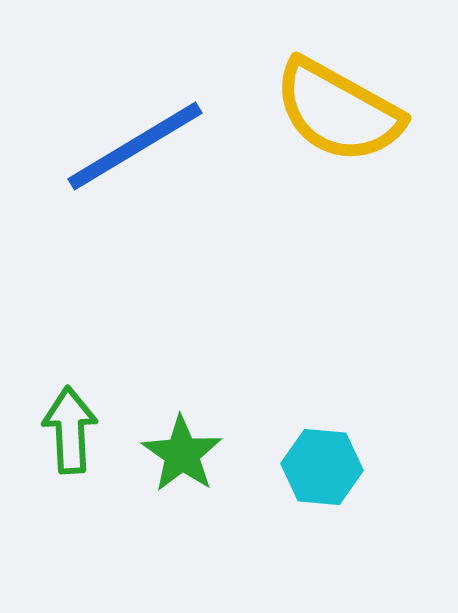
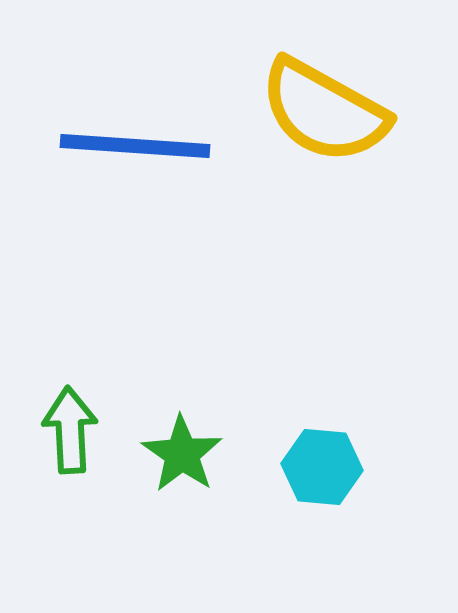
yellow semicircle: moved 14 px left
blue line: rotated 35 degrees clockwise
